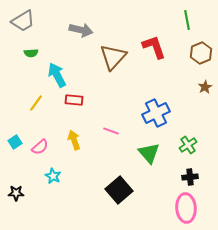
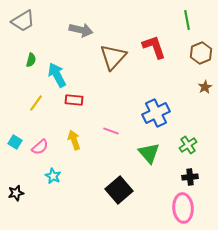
green semicircle: moved 7 px down; rotated 72 degrees counterclockwise
cyan square: rotated 24 degrees counterclockwise
black star: rotated 14 degrees counterclockwise
pink ellipse: moved 3 px left
